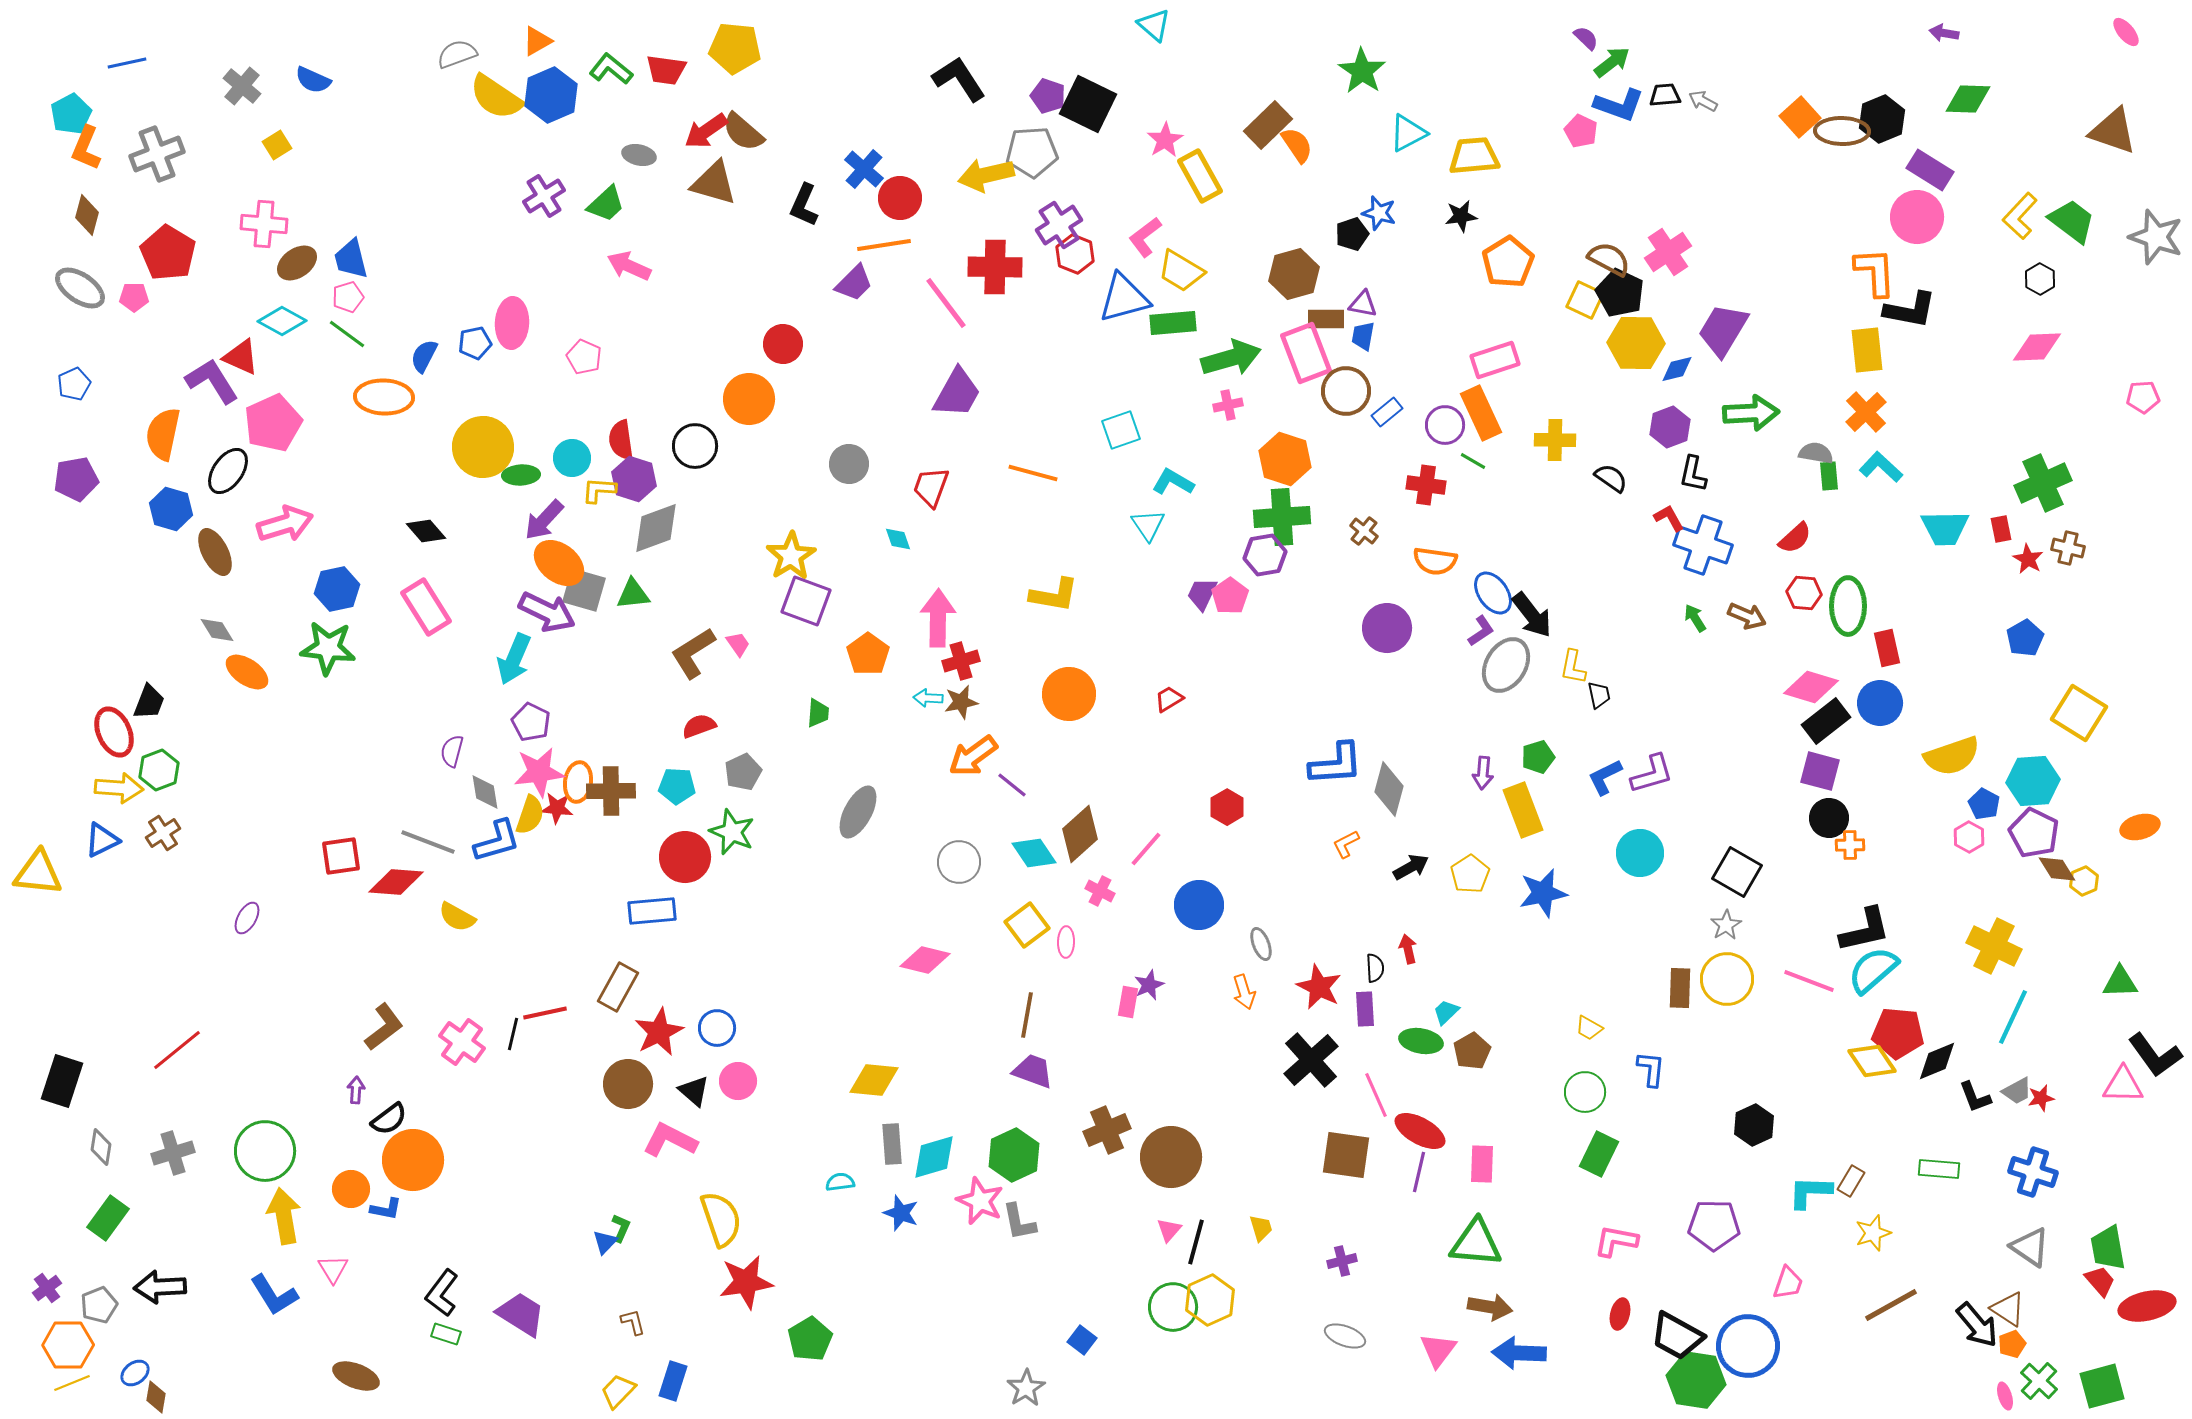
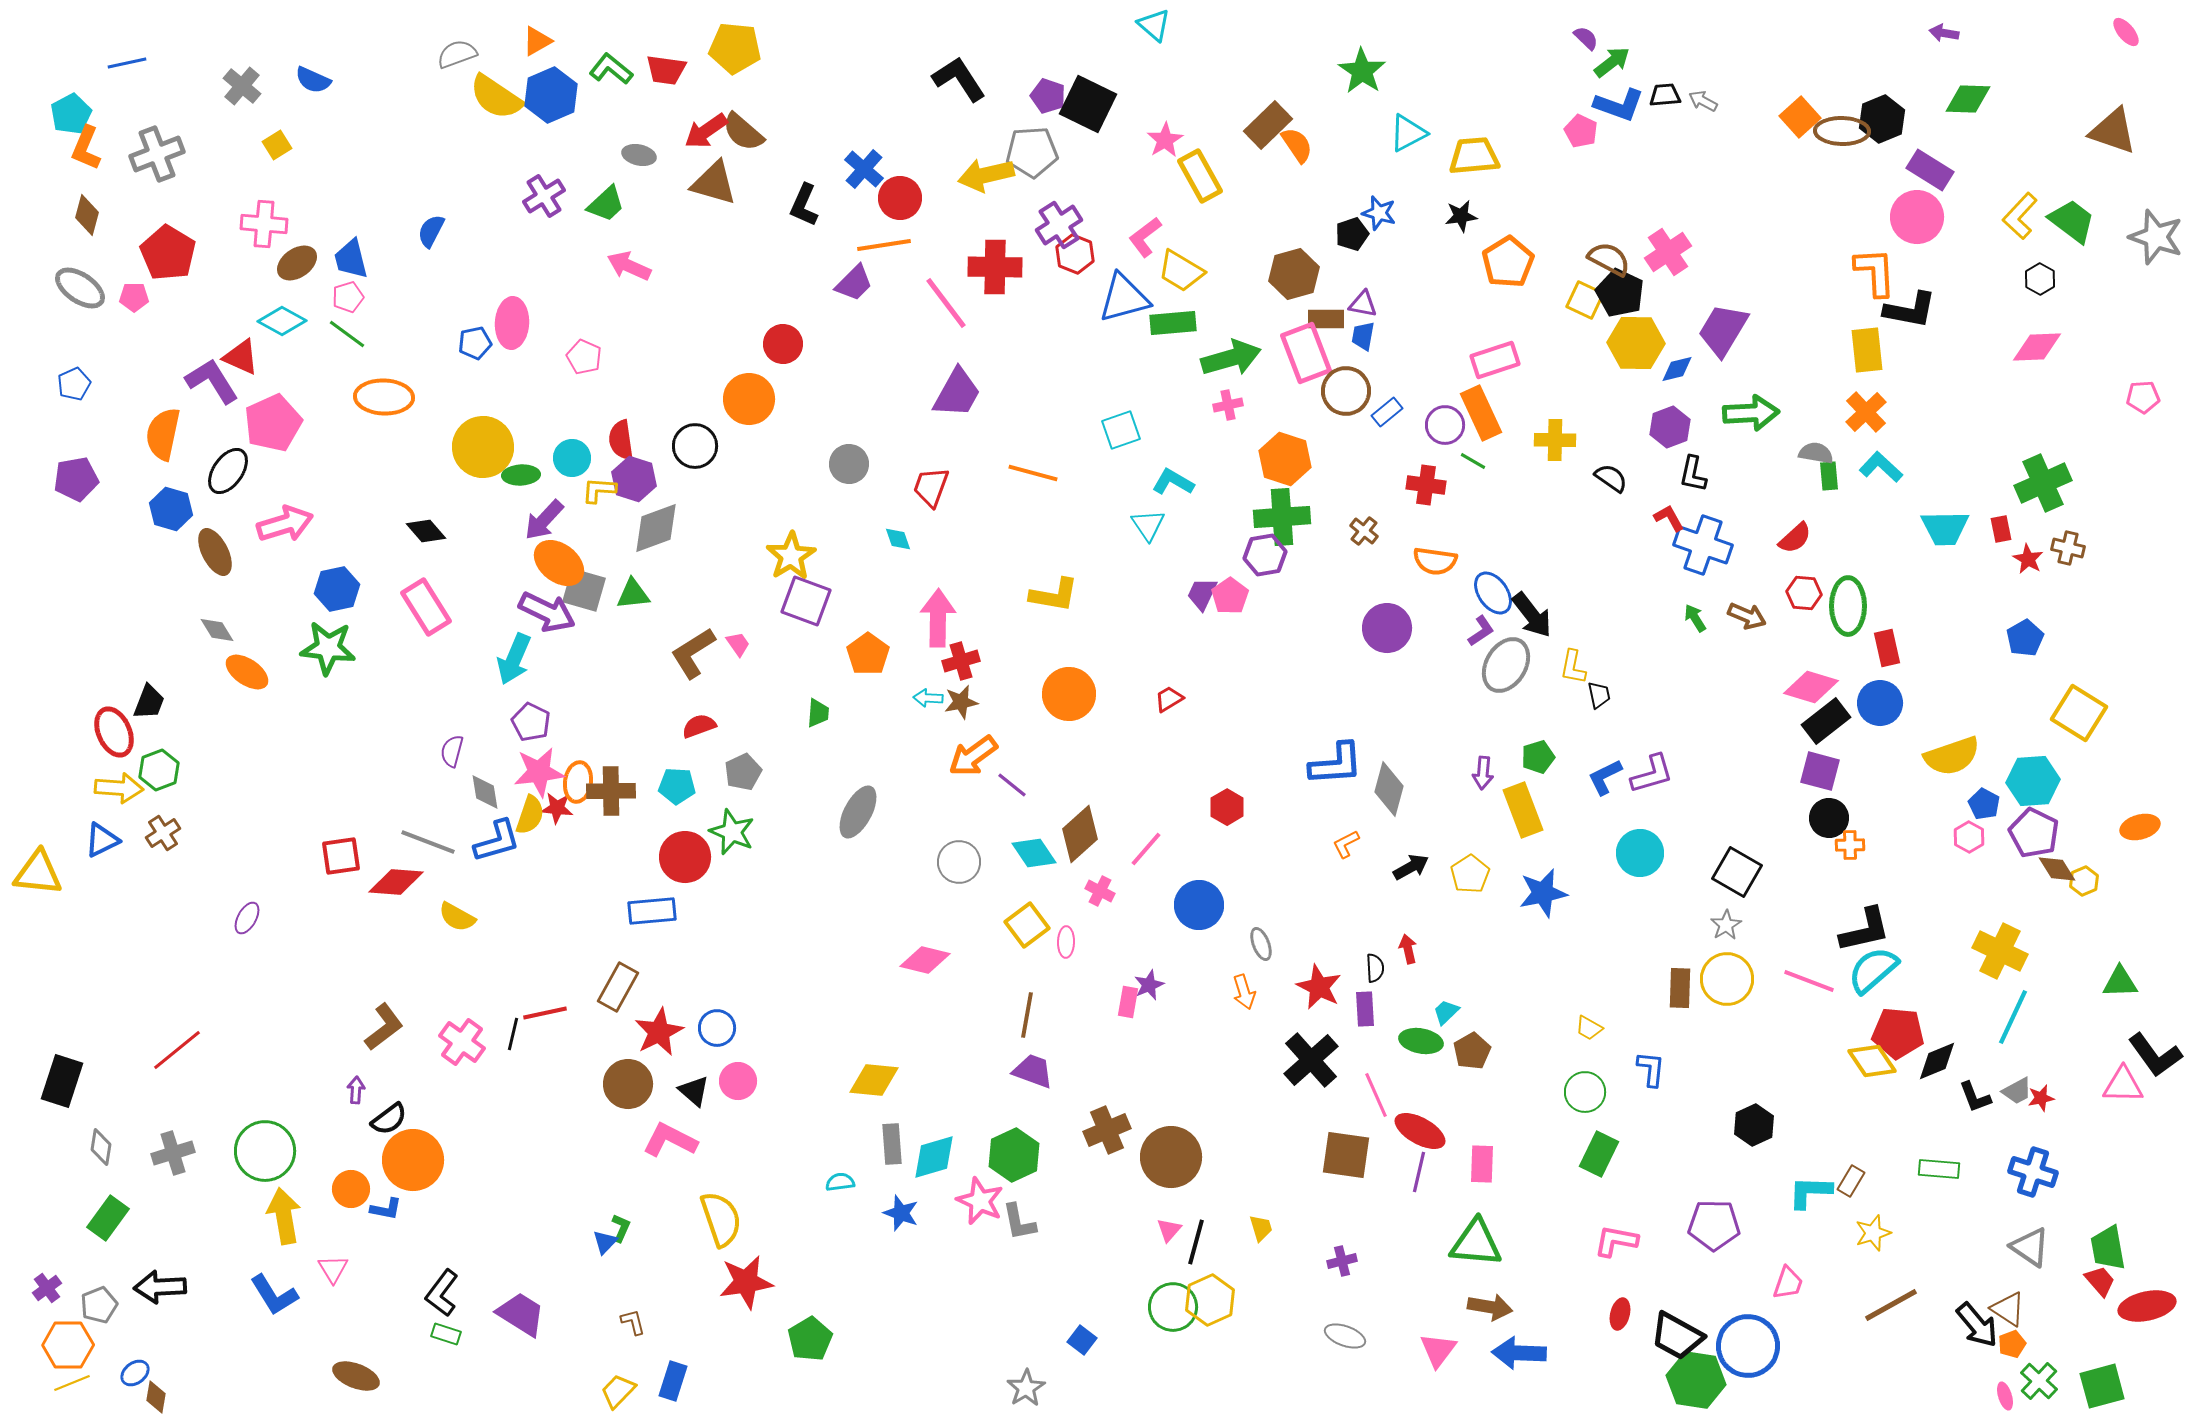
blue semicircle at (424, 356): moved 7 px right, 125 px up
yellow cross at (1994, 946): moved 6 px right, 5 px down
